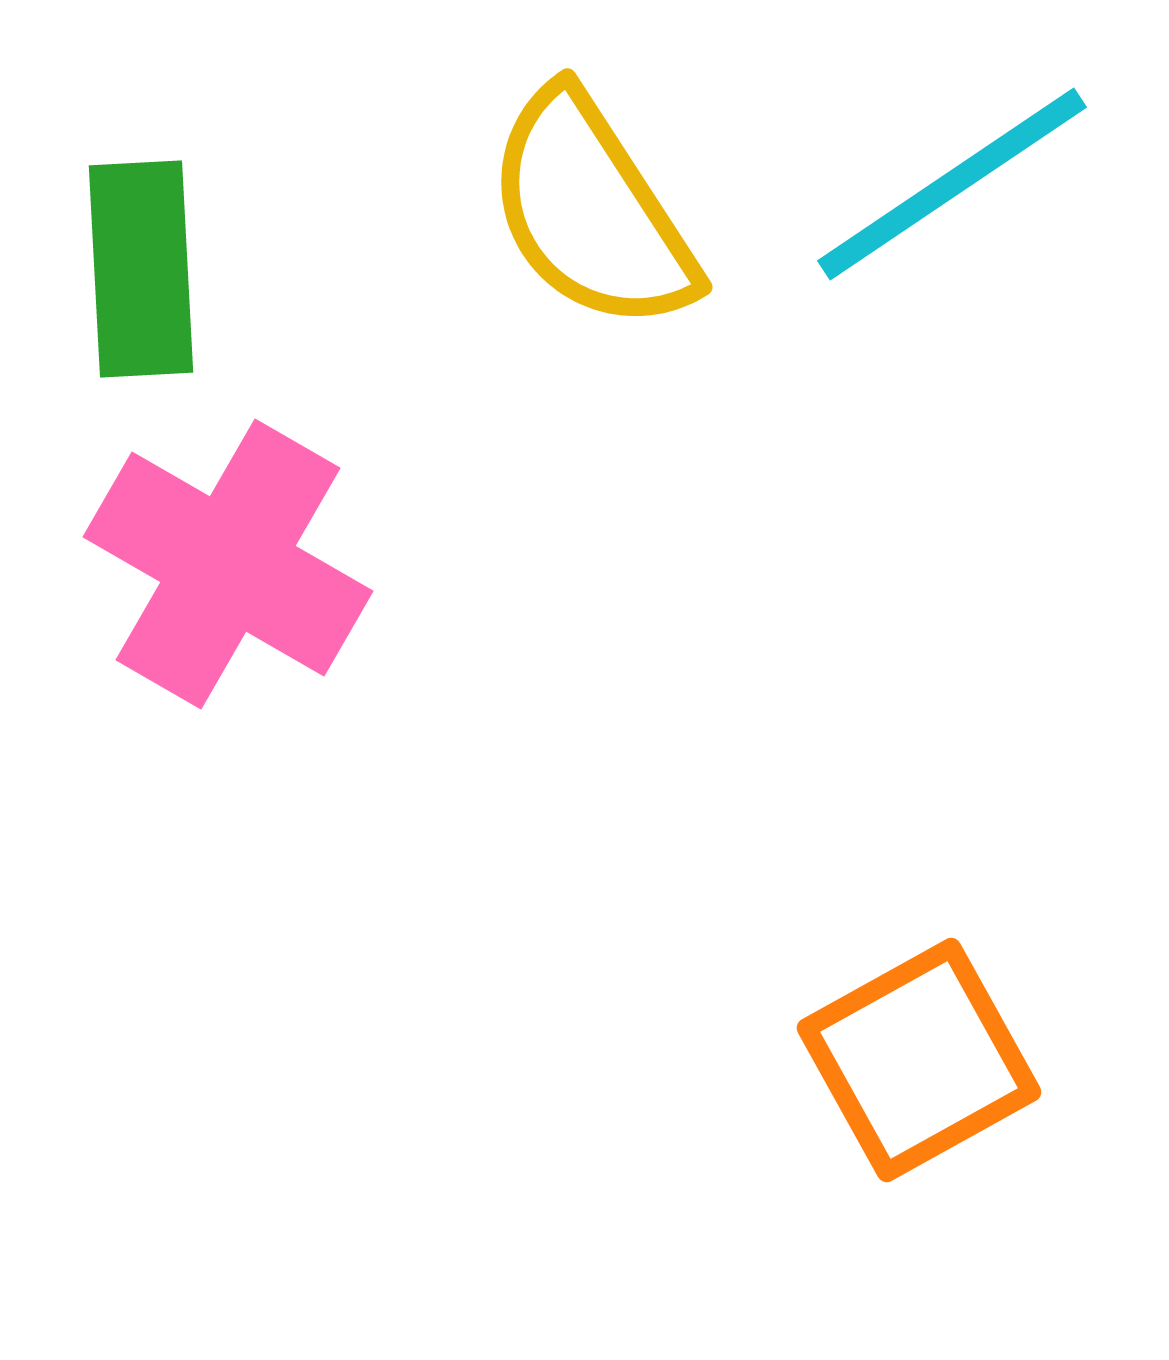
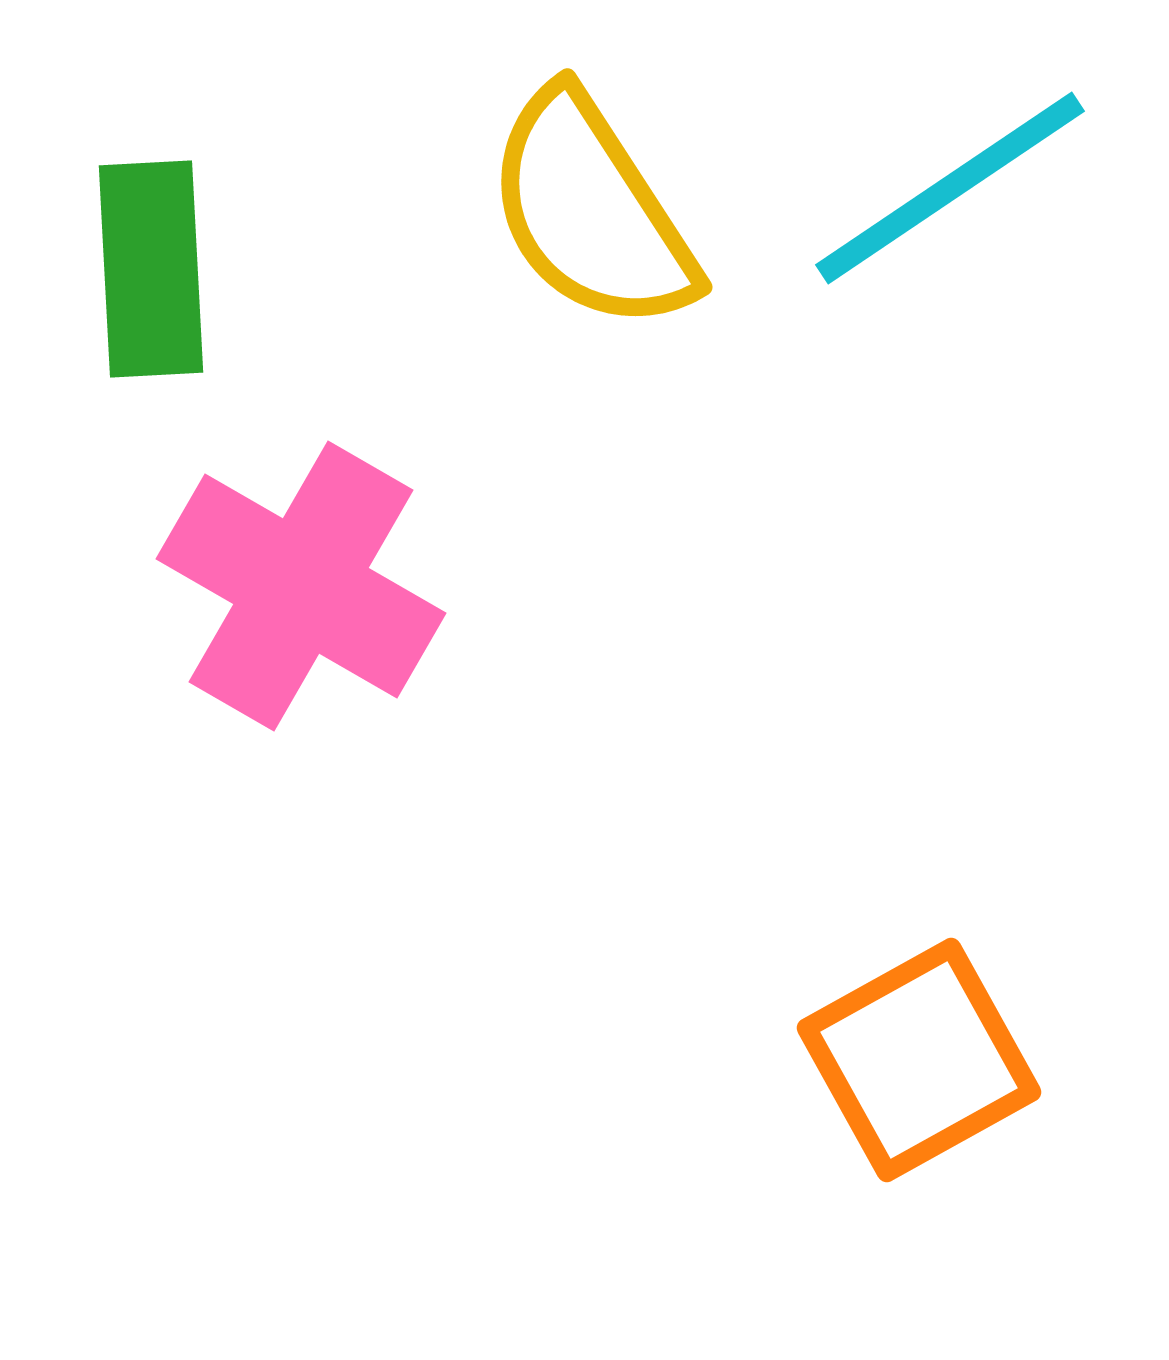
cyan line: moved 2 px left, 4 px down
green rectangle: moved 10 px right
pink cross: moved 73 px right, 22 px down
